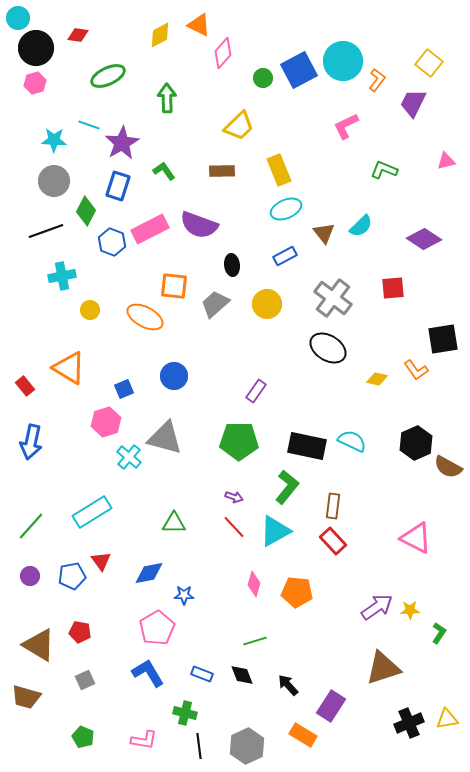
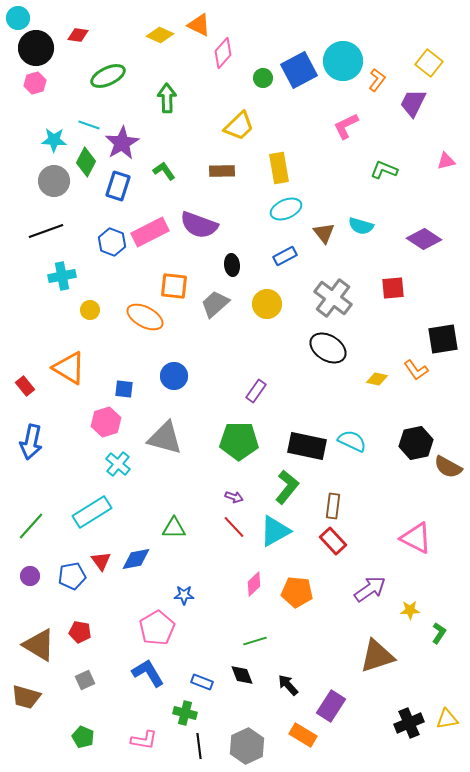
yellow diamond at (160, 35): rotated 52 degrees clockwise
yellow rectangle at (279, 170): moved 2 px up; rotated 12 degrees clockwise
green diamond at (86, 211): moved 49 px up
cyan semicircle at (361, 226): rotated 60 degrees clockwise
pink rectangle at (150, 229): moved 3 px down
blue square at (124, 389): rotated 30 degrees clockwise
black hexagon at (416, 443): rotated 12 degrees clockwise
cyan cross at (129, 457): moved 11 px left, 7 px down
green triangle at (174, 523): moved 5 px down
blue diamond at (149, 573): moved 13 px left, 14 px up
pink diamond at (254, 584): rotated 30 degrees clockwise
purple arrow at (377, 607): moved 7 px left, 18 px up
brown triangle at (383, 668): moved 6 px left, 12 px up
blue rectangle at (202, 674): moved 8 px down
